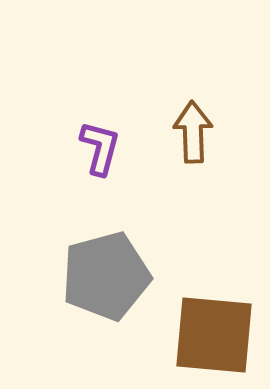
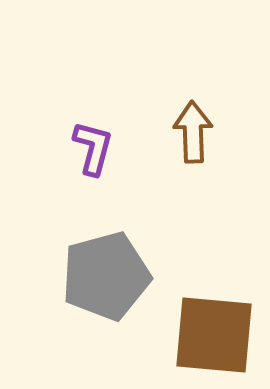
purple L-shape: moved 7 px left
